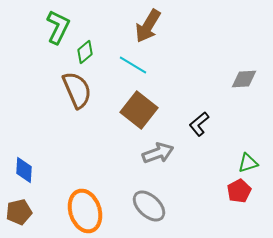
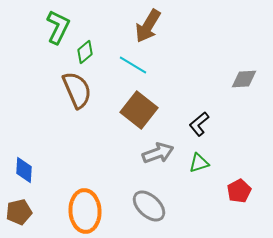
green triangle: moved 49 px left
orange ellipse: rotated 15 degrees clockwise
